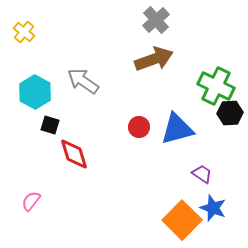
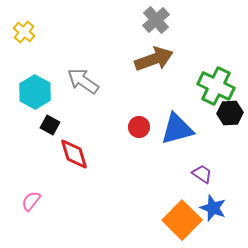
black square: rotated 12 degrees clockwise
